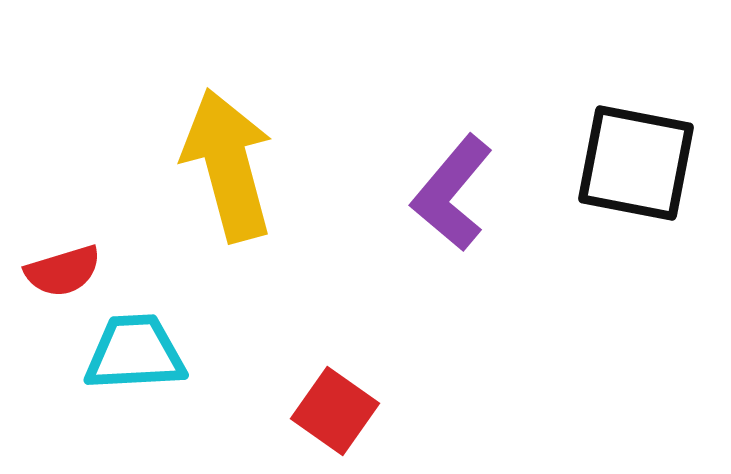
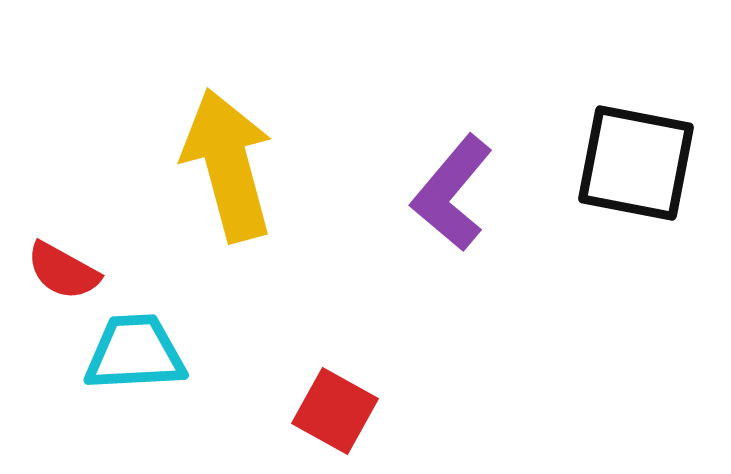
red semicircle: rotated 46 degrees clockwise
red square: rotated 6 degrees counterclockwise
